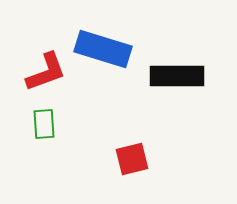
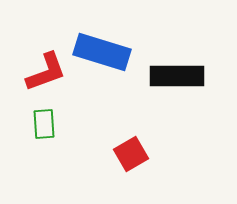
blue rectangle: moved 1 px left, 3 px down
red square: moved 1 px left, 5 px up; rotated 16 degrees counterclockwise
